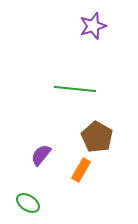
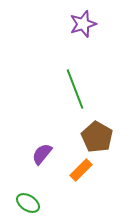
purple star: moved 10 px left, 2 px up
green line: rotated 63 degrees clockwise
purple semicircle: moved 1 px right, 1 px up
orange rectangle: rotated 15 degrees clockwise
